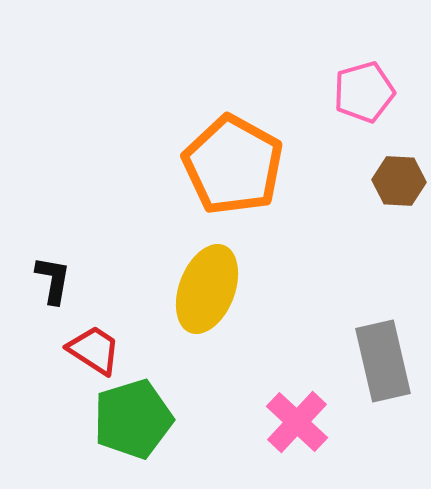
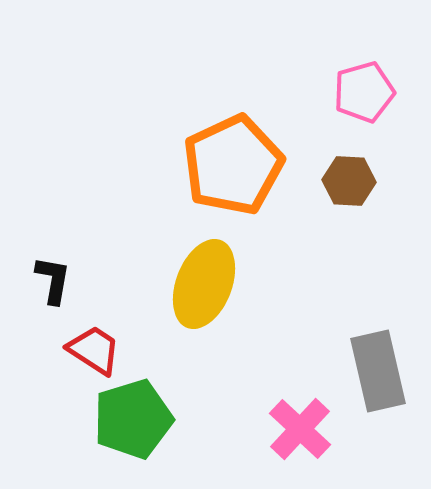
orange pentagon: rotated 18 degrees clockwise
brown hexagon: moved 50 px left
yellow ellipse: moved 3 px left, 5 px up
gray rectangle: moved 5 px left, 10 px down
pink cross: moved 3 px right, 7 px down
